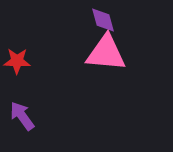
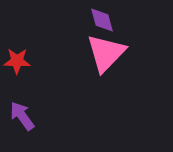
purple diamond: moved 1 px left
pink triangle: rotated 51 degrees counterclockwise
